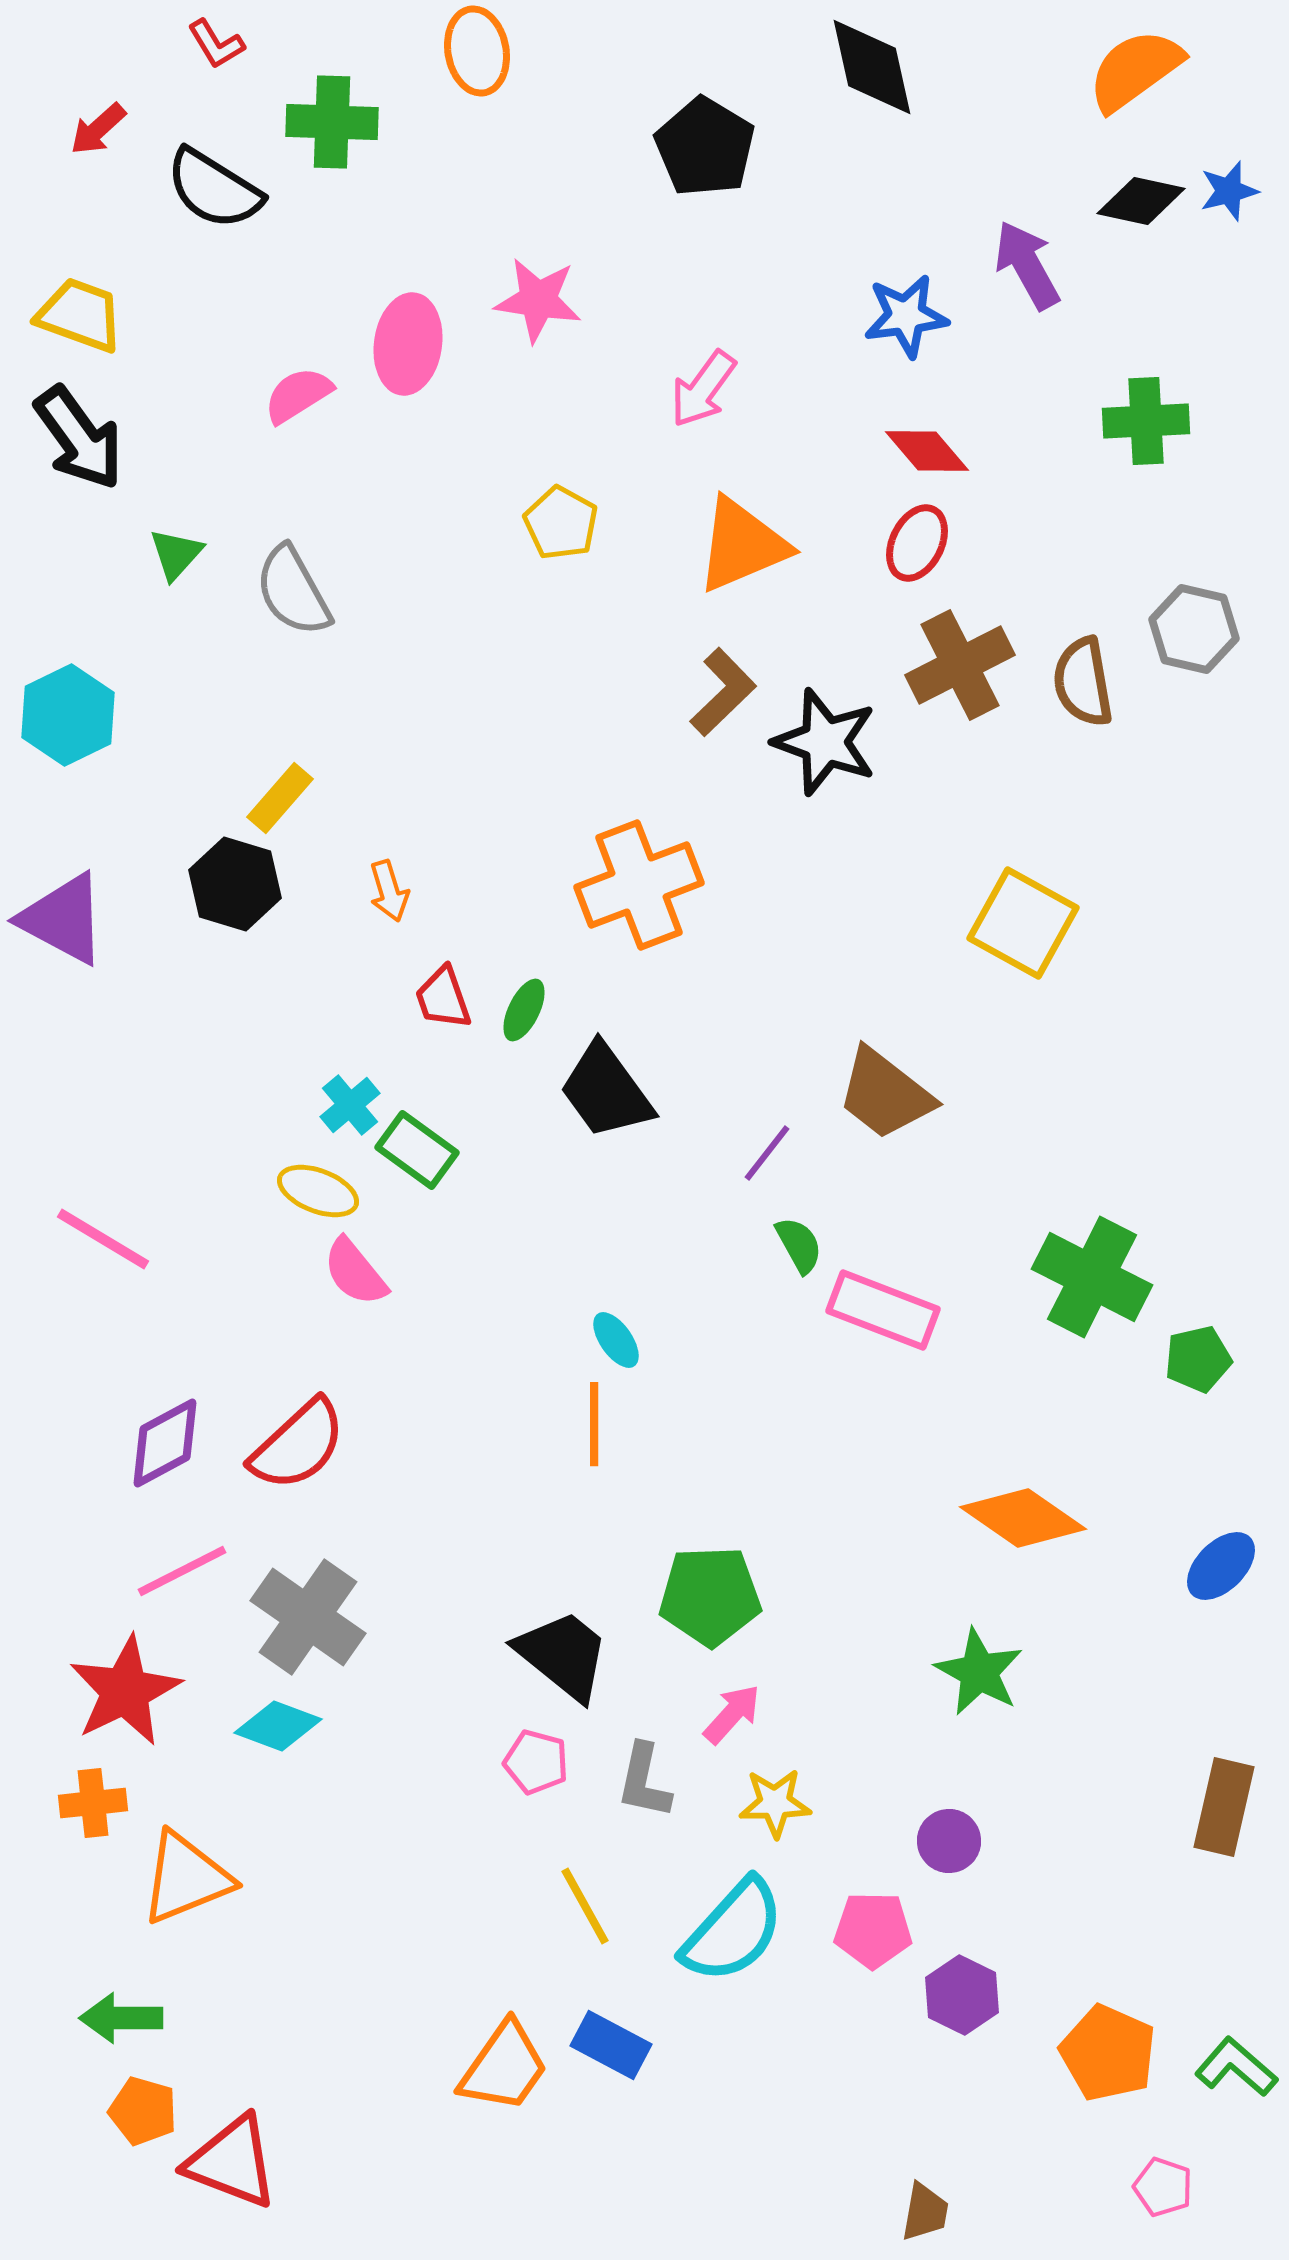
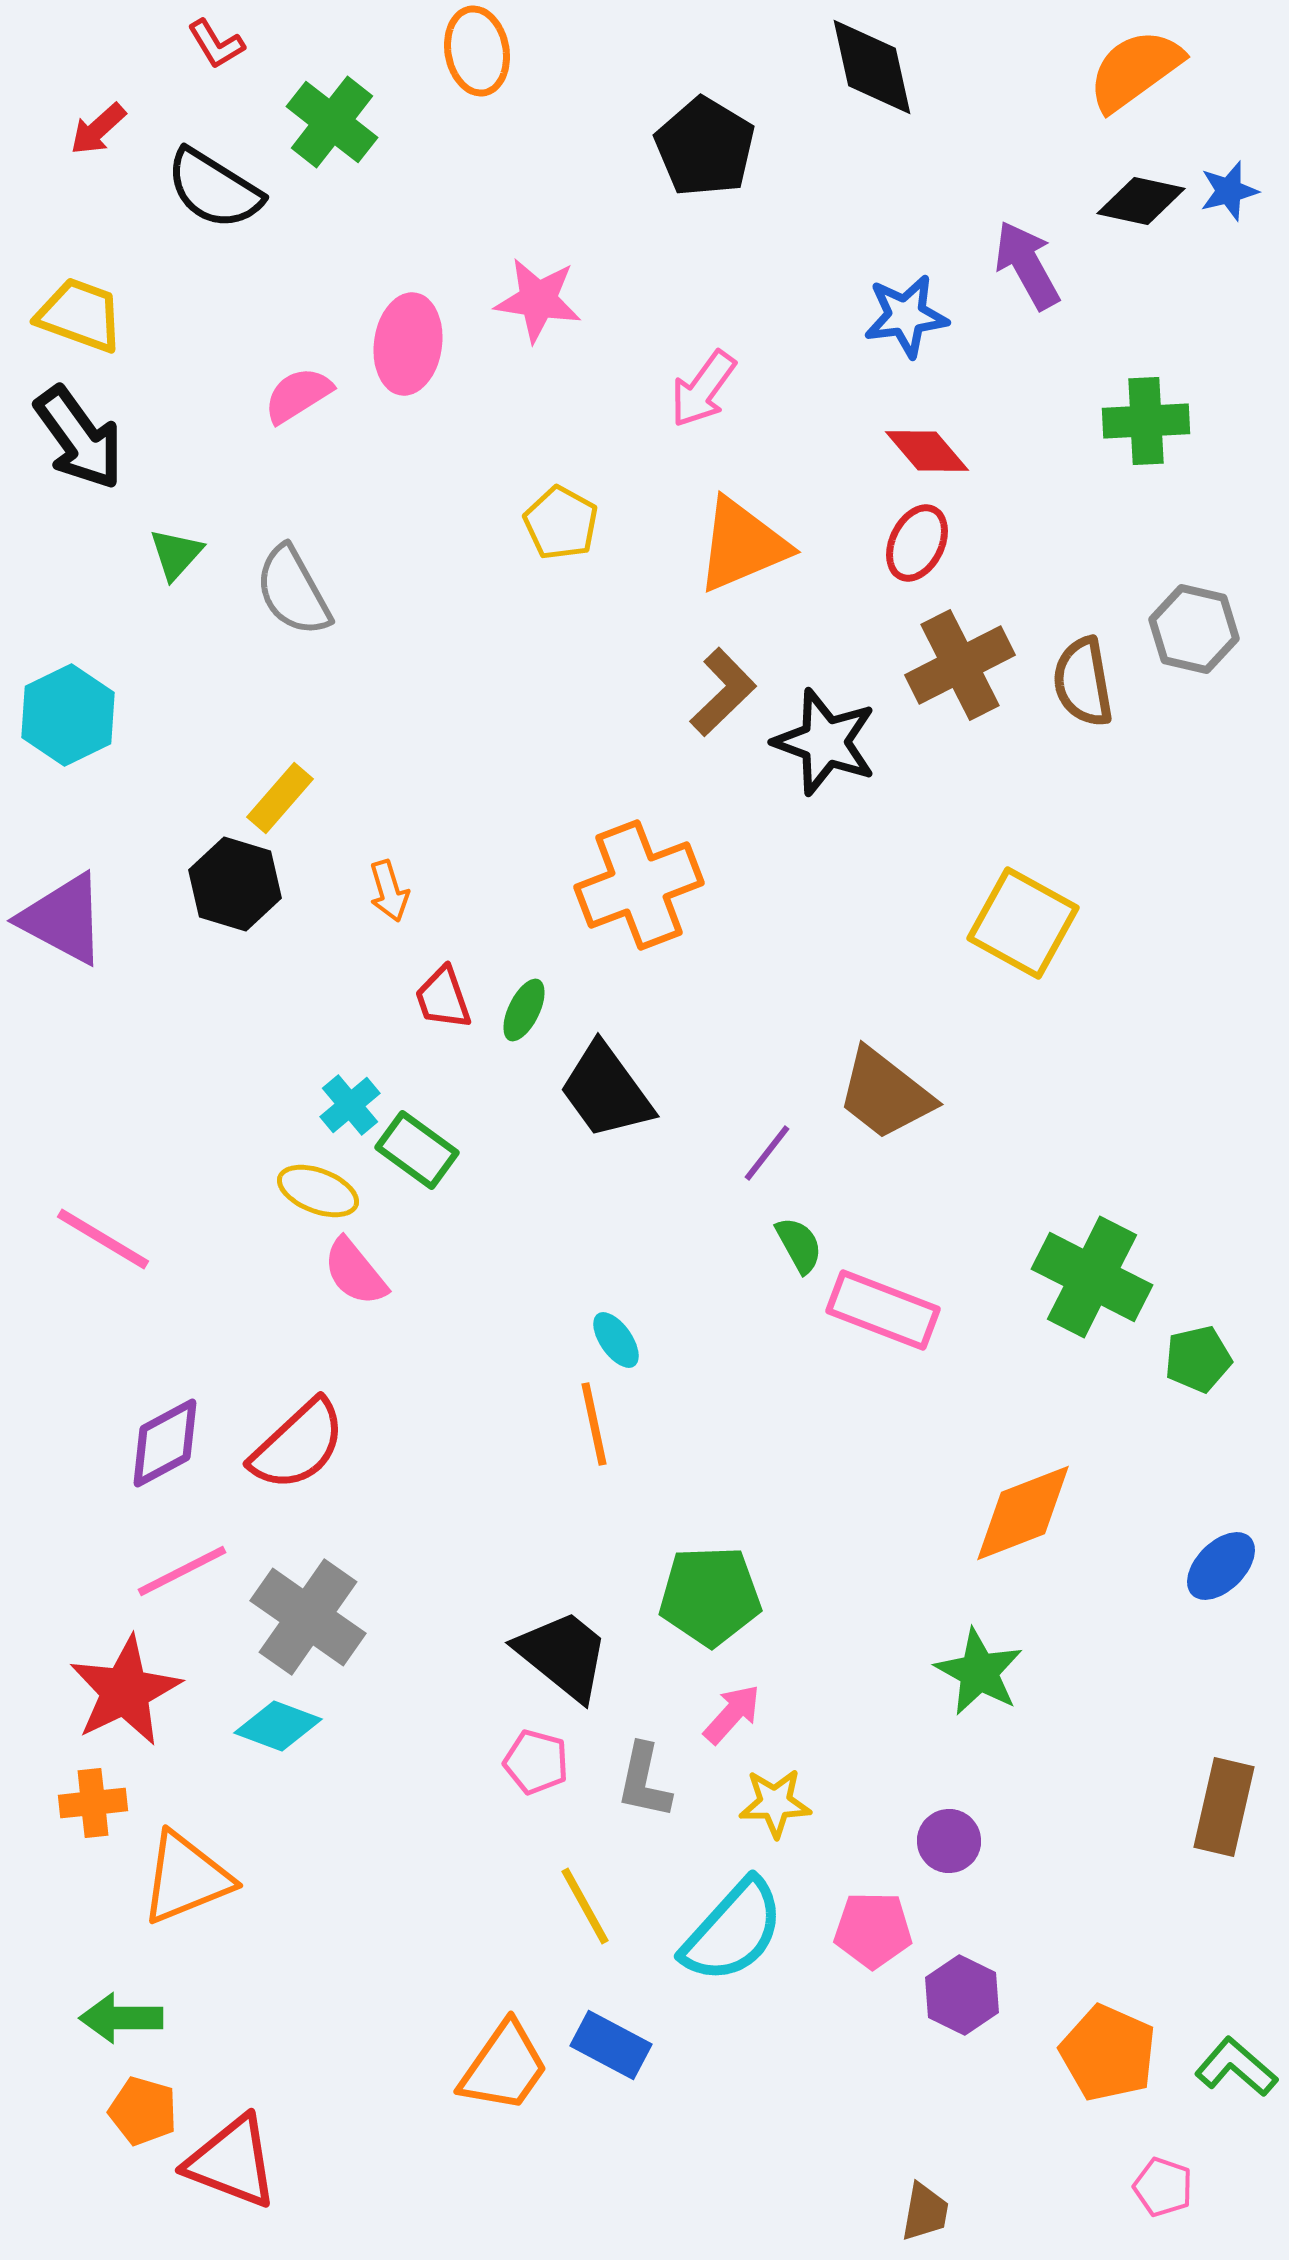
green cross at (332, 122): rotated 36 degrees clockwise
orange line at (594, 1424): rotated 12 degrees counterclockwise
orange diamond at (1023, 1518): moved 5 px up; rotated 56 degrees counterclockwise
